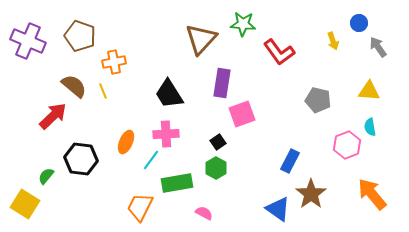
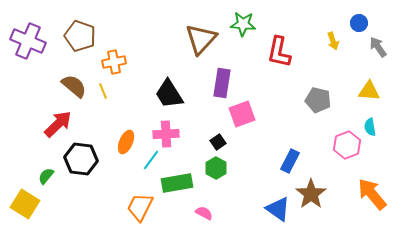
red L-shape: rotated 48 degrees clockwise
red arrow: moved 5 px right, 8 px down
